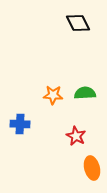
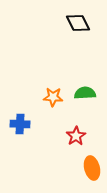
orange star: moved 2 px down
red star: rotated 12 degrees clockwise
